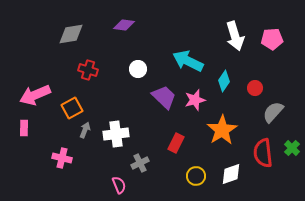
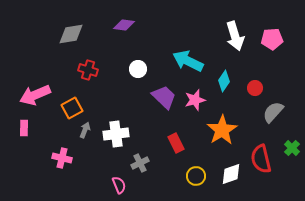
red rectangle: rotated 54 degrees counterclockwise
red semicircle: moved 2 px left, 6 px down; rotated 8 degrees counterclockwise
